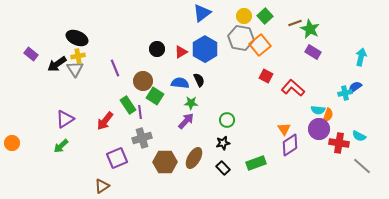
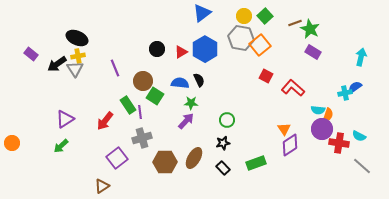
purple circle at (319, 129): moved 3 px right
purple square at (117, 158): rotated 15 degrees counterclockwise
